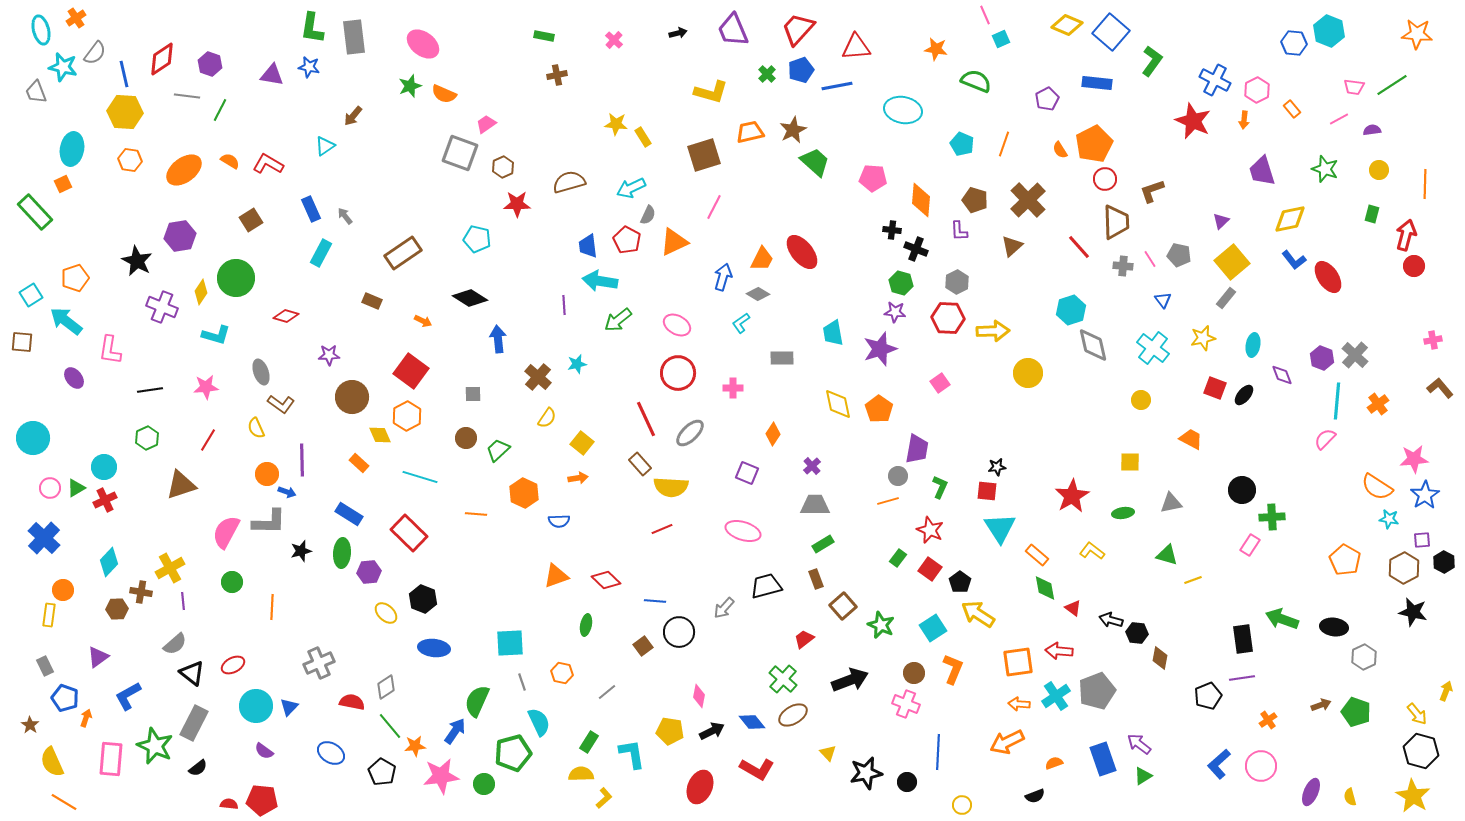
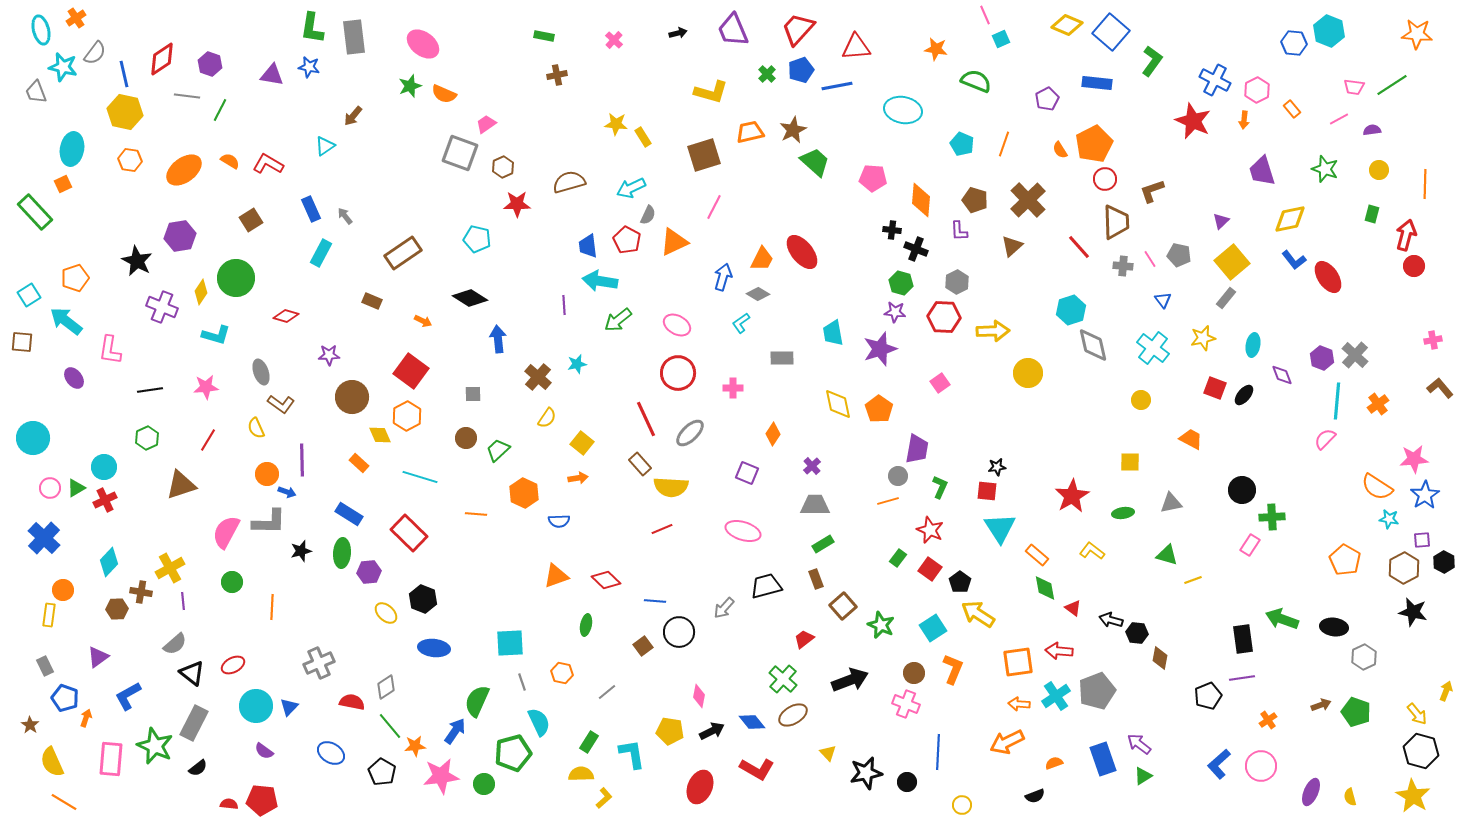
yellow hexagon at (125, 112): rotated 8 degrees clockwise
cyan square at (31, 295): moved 2 px left
red hexagon at (948, 318): moved 4 px left, 1 px up
